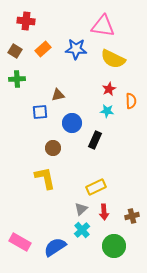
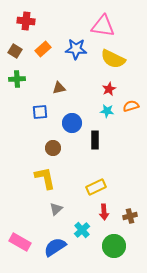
brown triangle: moved 1 px right, 7 px up
orange semicircle: moved 5 px down; rotated 105 degrees counterclockwise
black rectangle: rotated 24 degrees counterclockwise
gray triangle: moved 25 px left
brown cross: moved 2 px left
